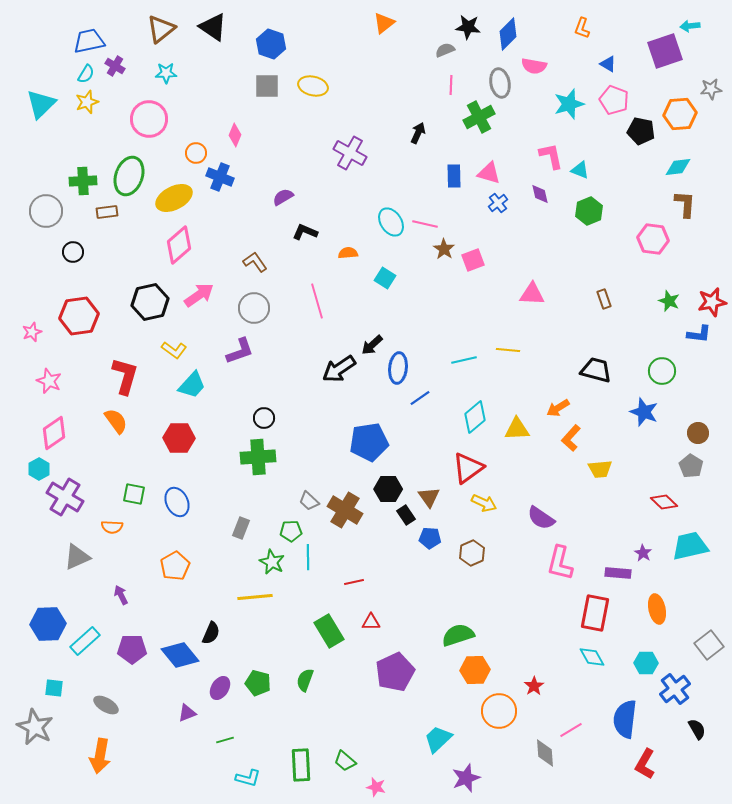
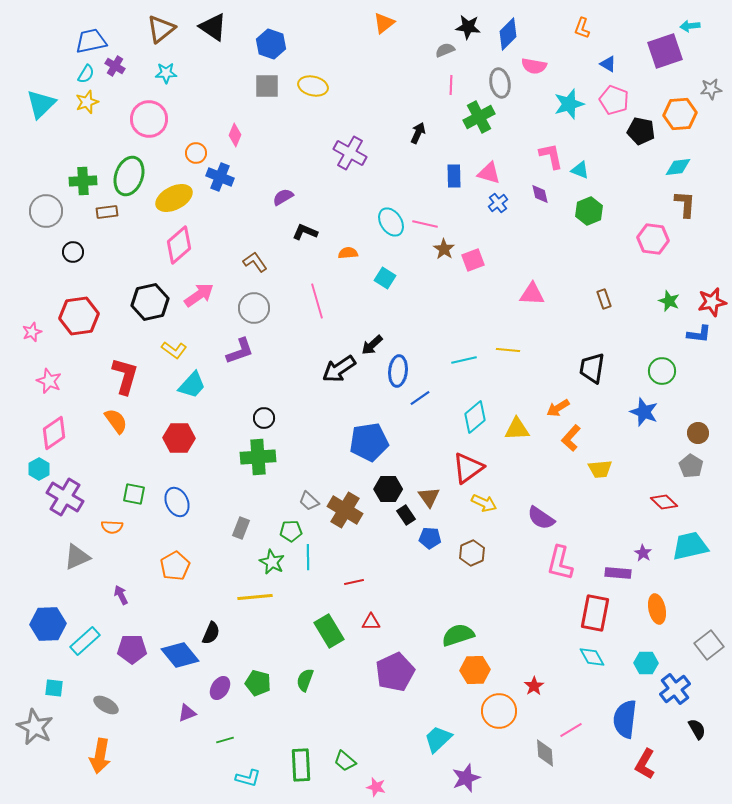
blue trapezoid at (89, 41): moved 2 px right
blue ellipse at (398, 368): moved 3 px down
black trapezoid at (596, 370): moved 4 px left, 2 px up; rotated 96 degrees counterclockwise
